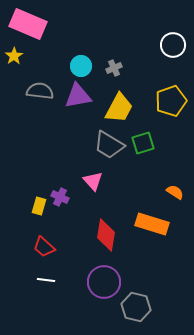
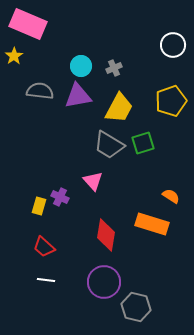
orange semicircle: moved 4 px left, 4 px down
